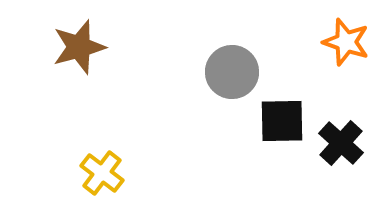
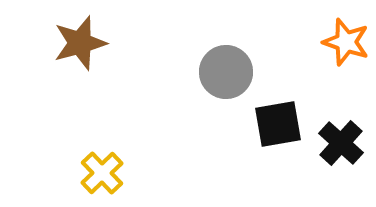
brown star: moved 1 px right, 4 px up
gray circle: moved 6 px left
black square: moved 4 px left, 3 px down; rotated 9 degrees counterclockwise
yellow cross: rotated 9 degrees clockwise
